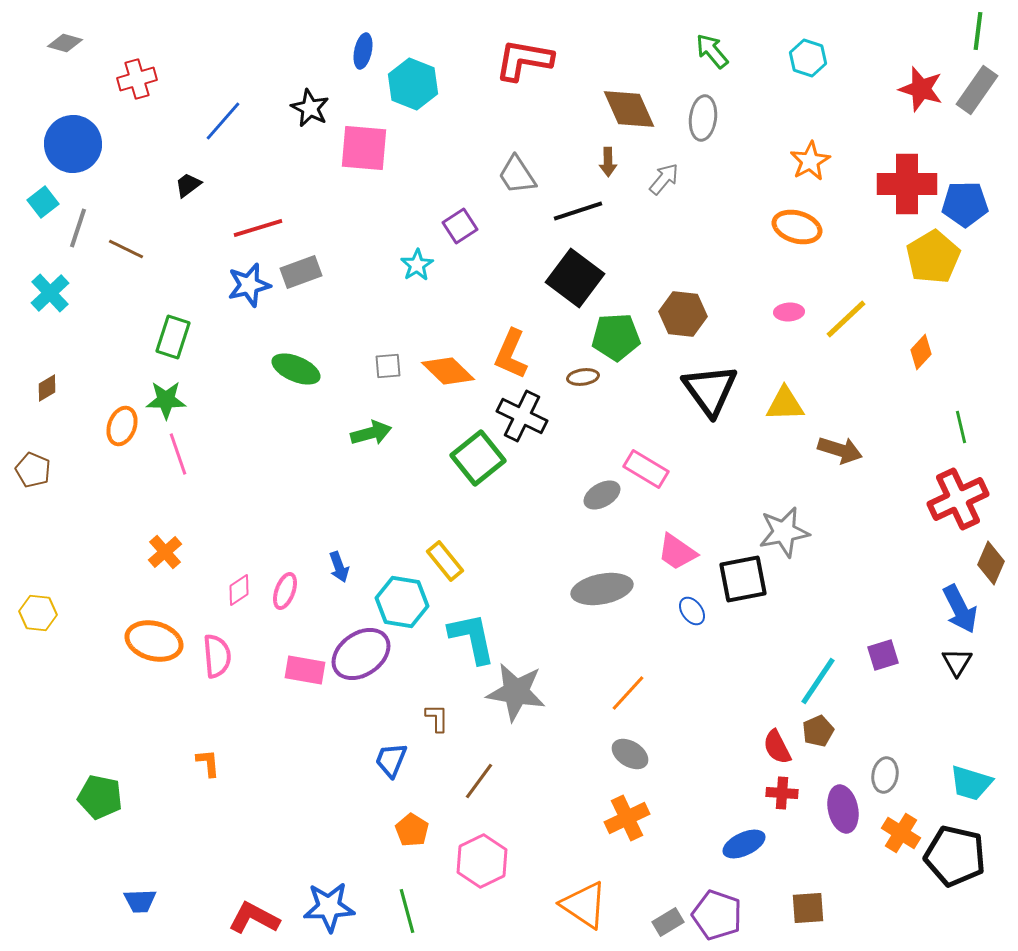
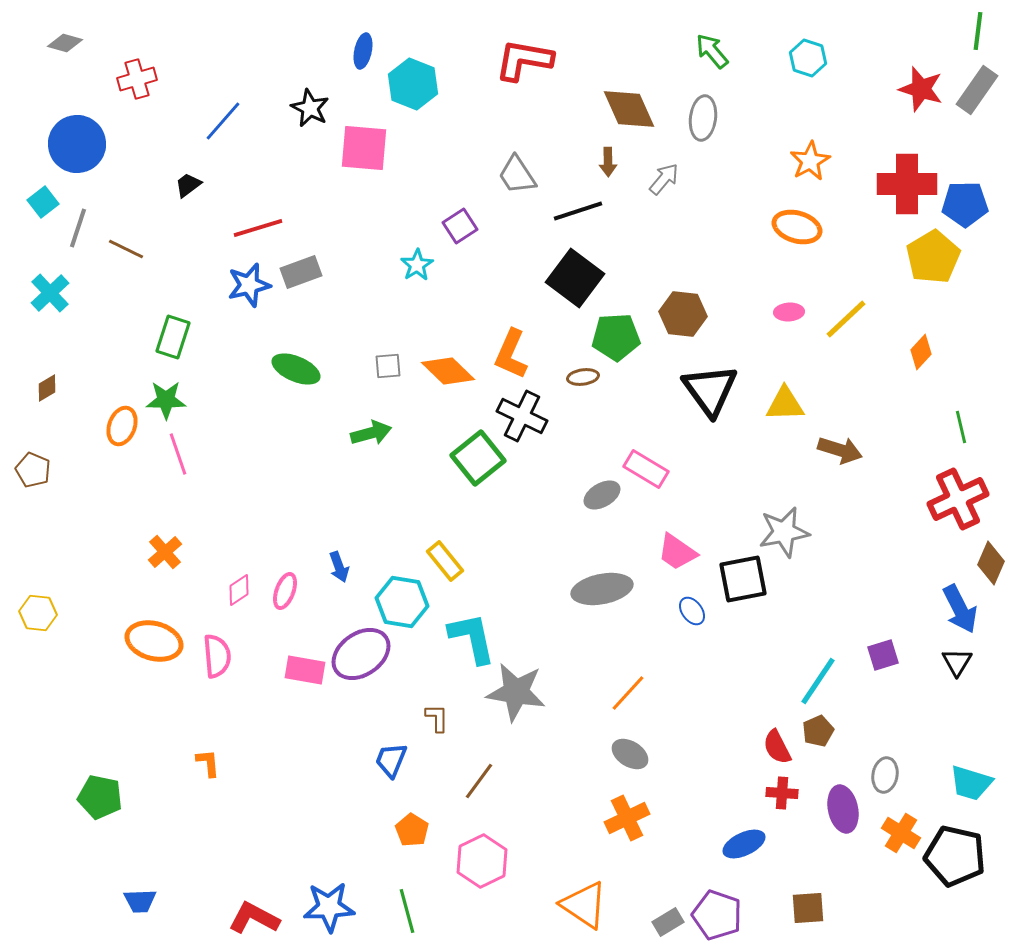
blue circle at (73, 144): moved 4 px right
